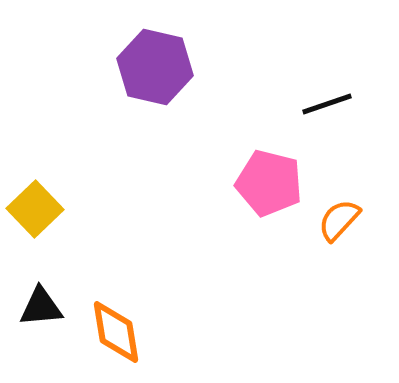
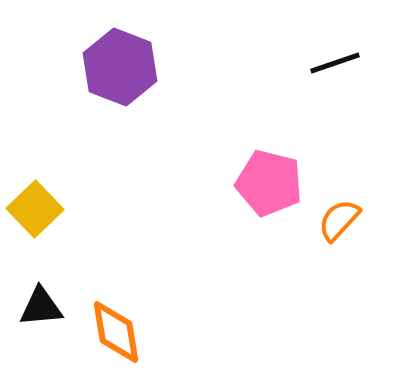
purple hexagon: moved 35 px left; rotated 8 degrees clockwise
black line: moved 8 px right, 41 px up
